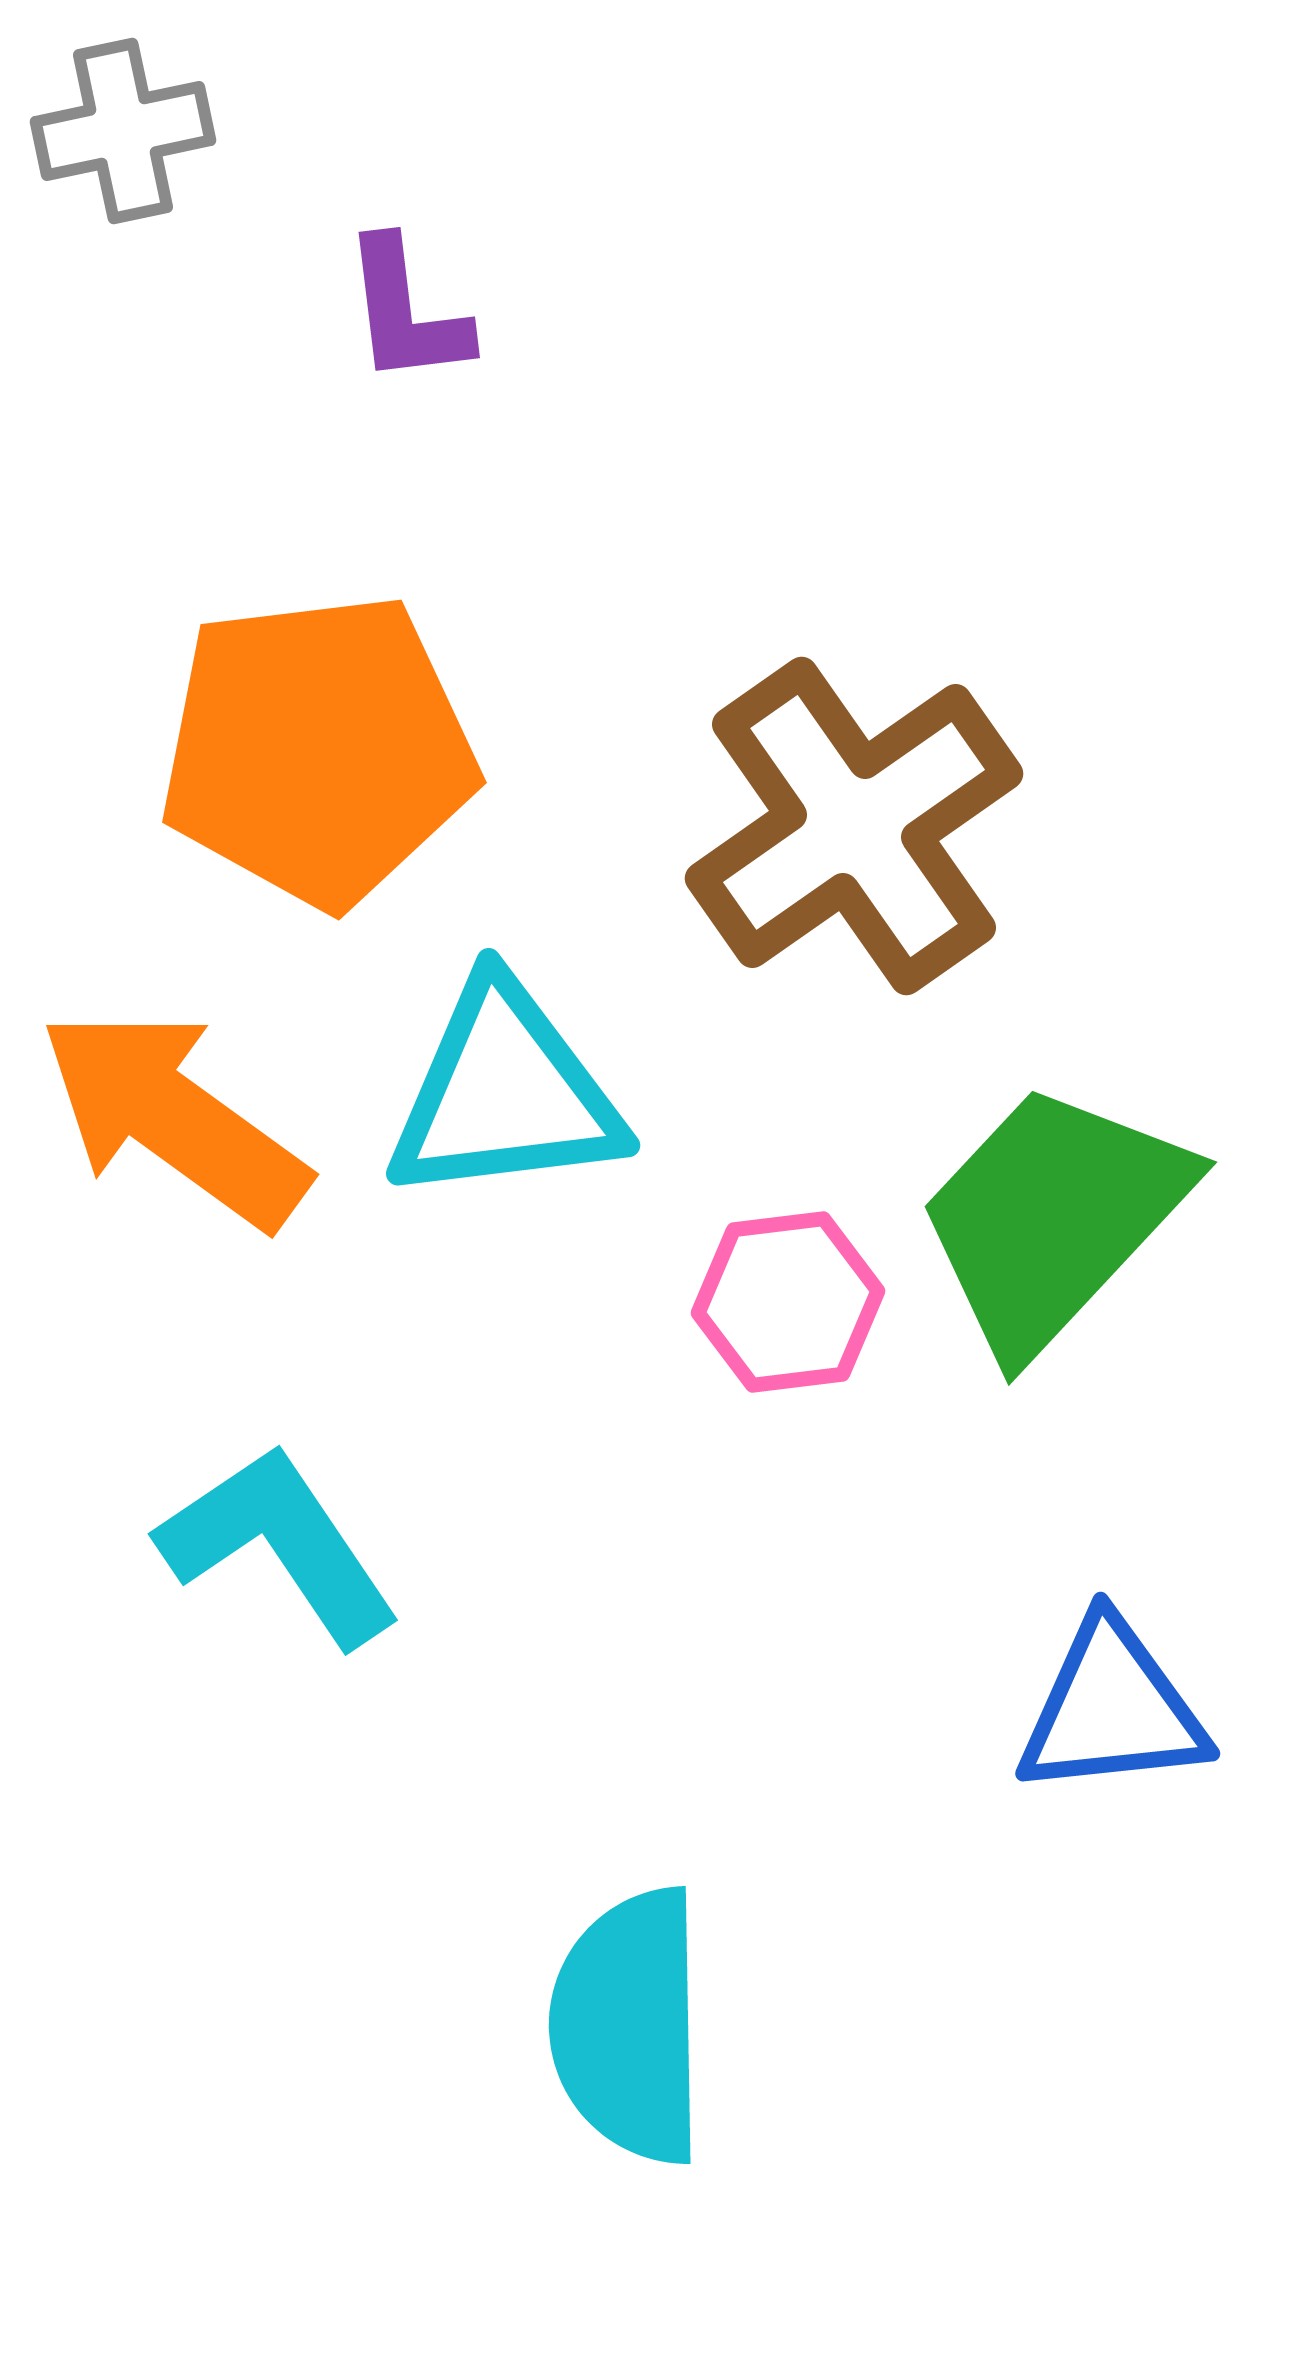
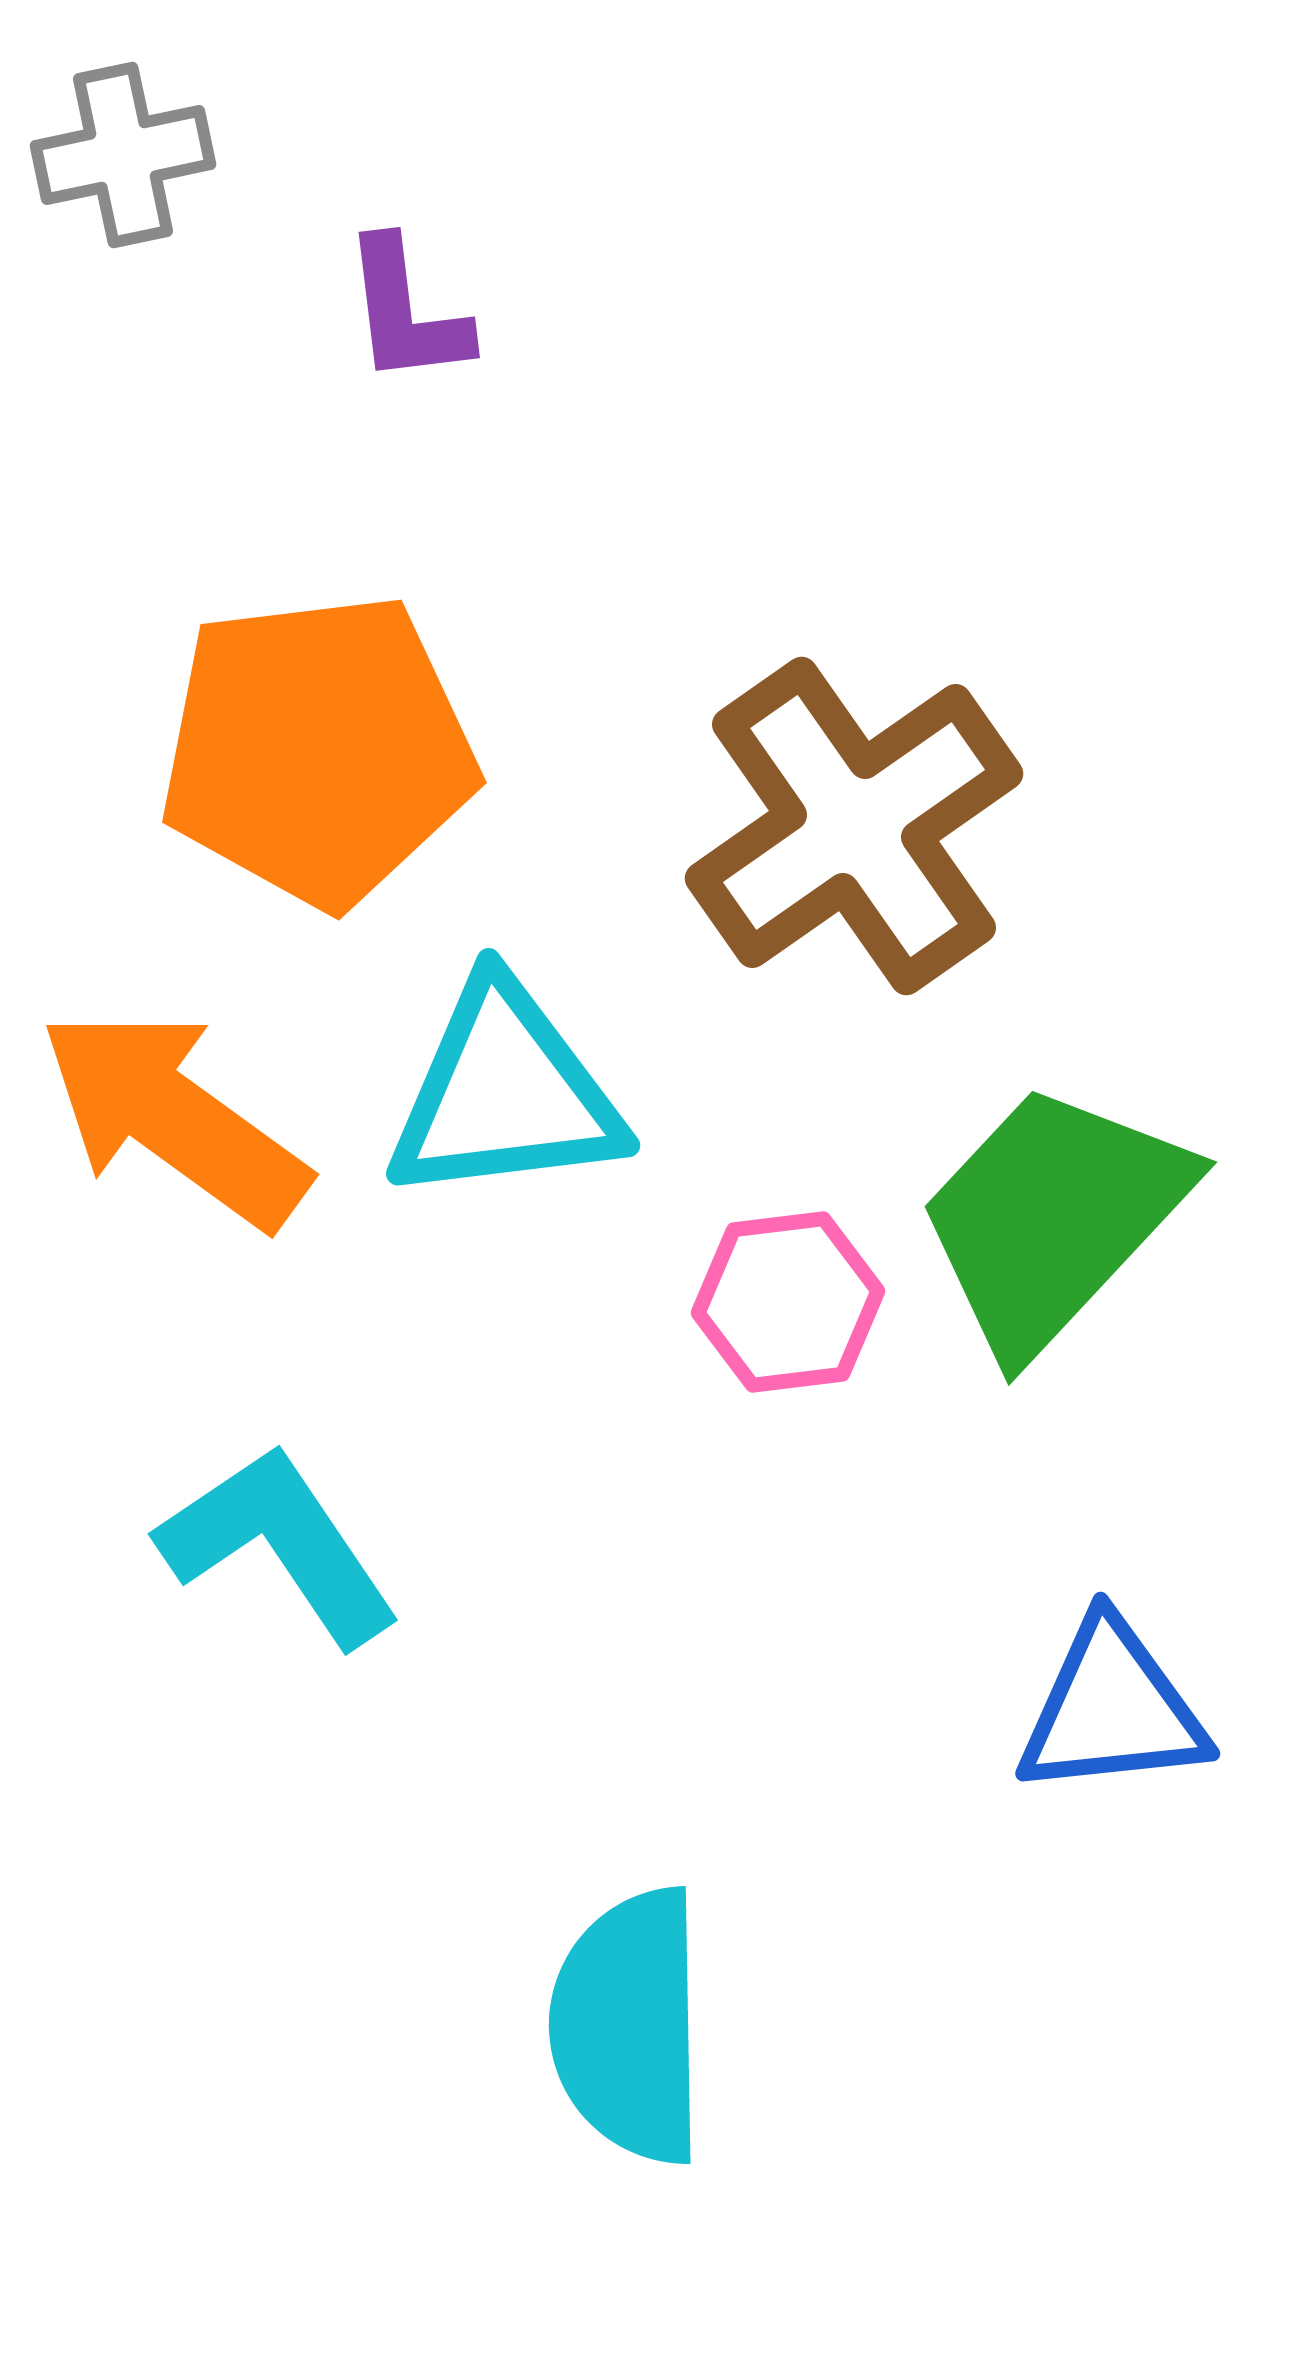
gray cross: moved 24 px down
